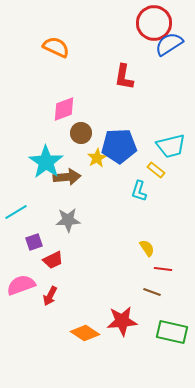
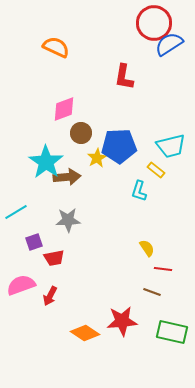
red trapezoid: moved 1 px right, 2 px up; rotated 15 degrees clockwise
